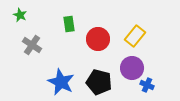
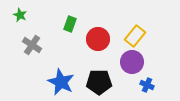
green rectangle: moved 1 px right; rotated 28 degrees clockwise
purple circle: moved 6 px up
black pentagon: rotated 15 degrees counterclockwise
